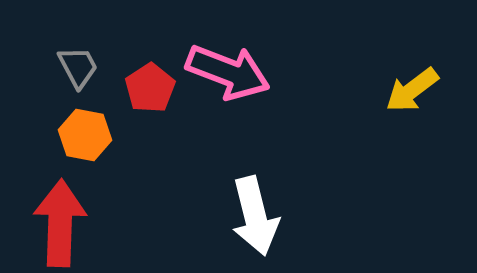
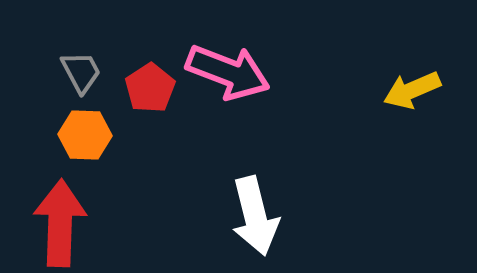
gray trapezoid: moved 3 px right, 5 px down
yellow arrow: rotated 14 degrees clockwise
orange hexagon: rotated 9 degrees counterclockwise
